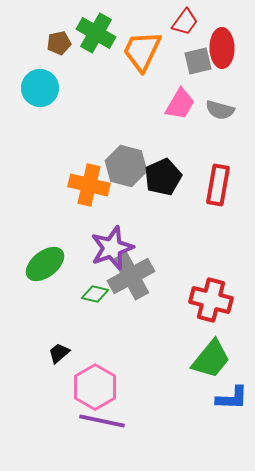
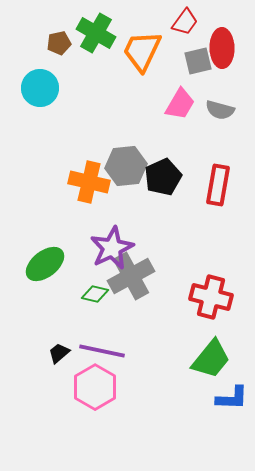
gray hexagon: rotated 21 degrees counterclockwise
orange cross: moved 3 px up
purple star: rotated 6 degrees counterclockwise
red cross: moved 3 px up
purple line: moved 70 px up
